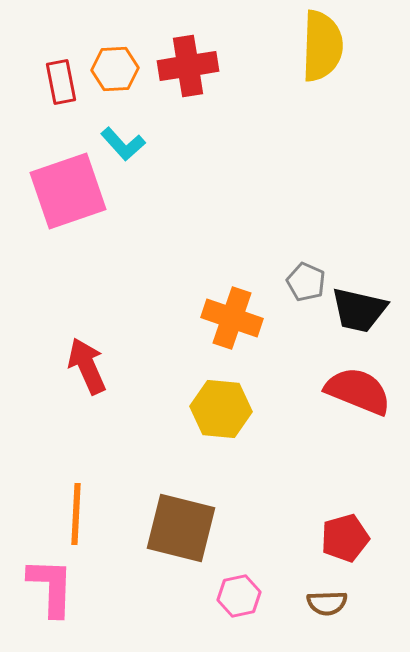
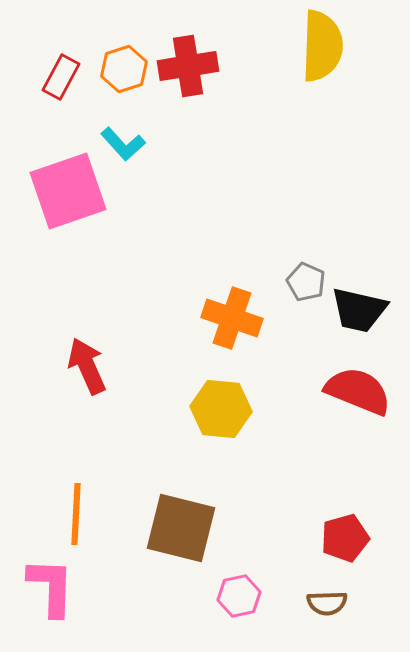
orange hexagon: moved 9 px right; rotated 15 degrees counterclockwise
red rectangle: moved 5 px up; rotated 39 degrees clockwise
